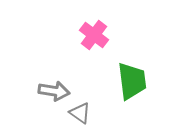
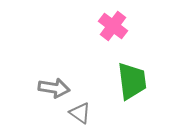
pink cross: moved 19 px right, 9 px up
gray arrow: moved 3 px up
